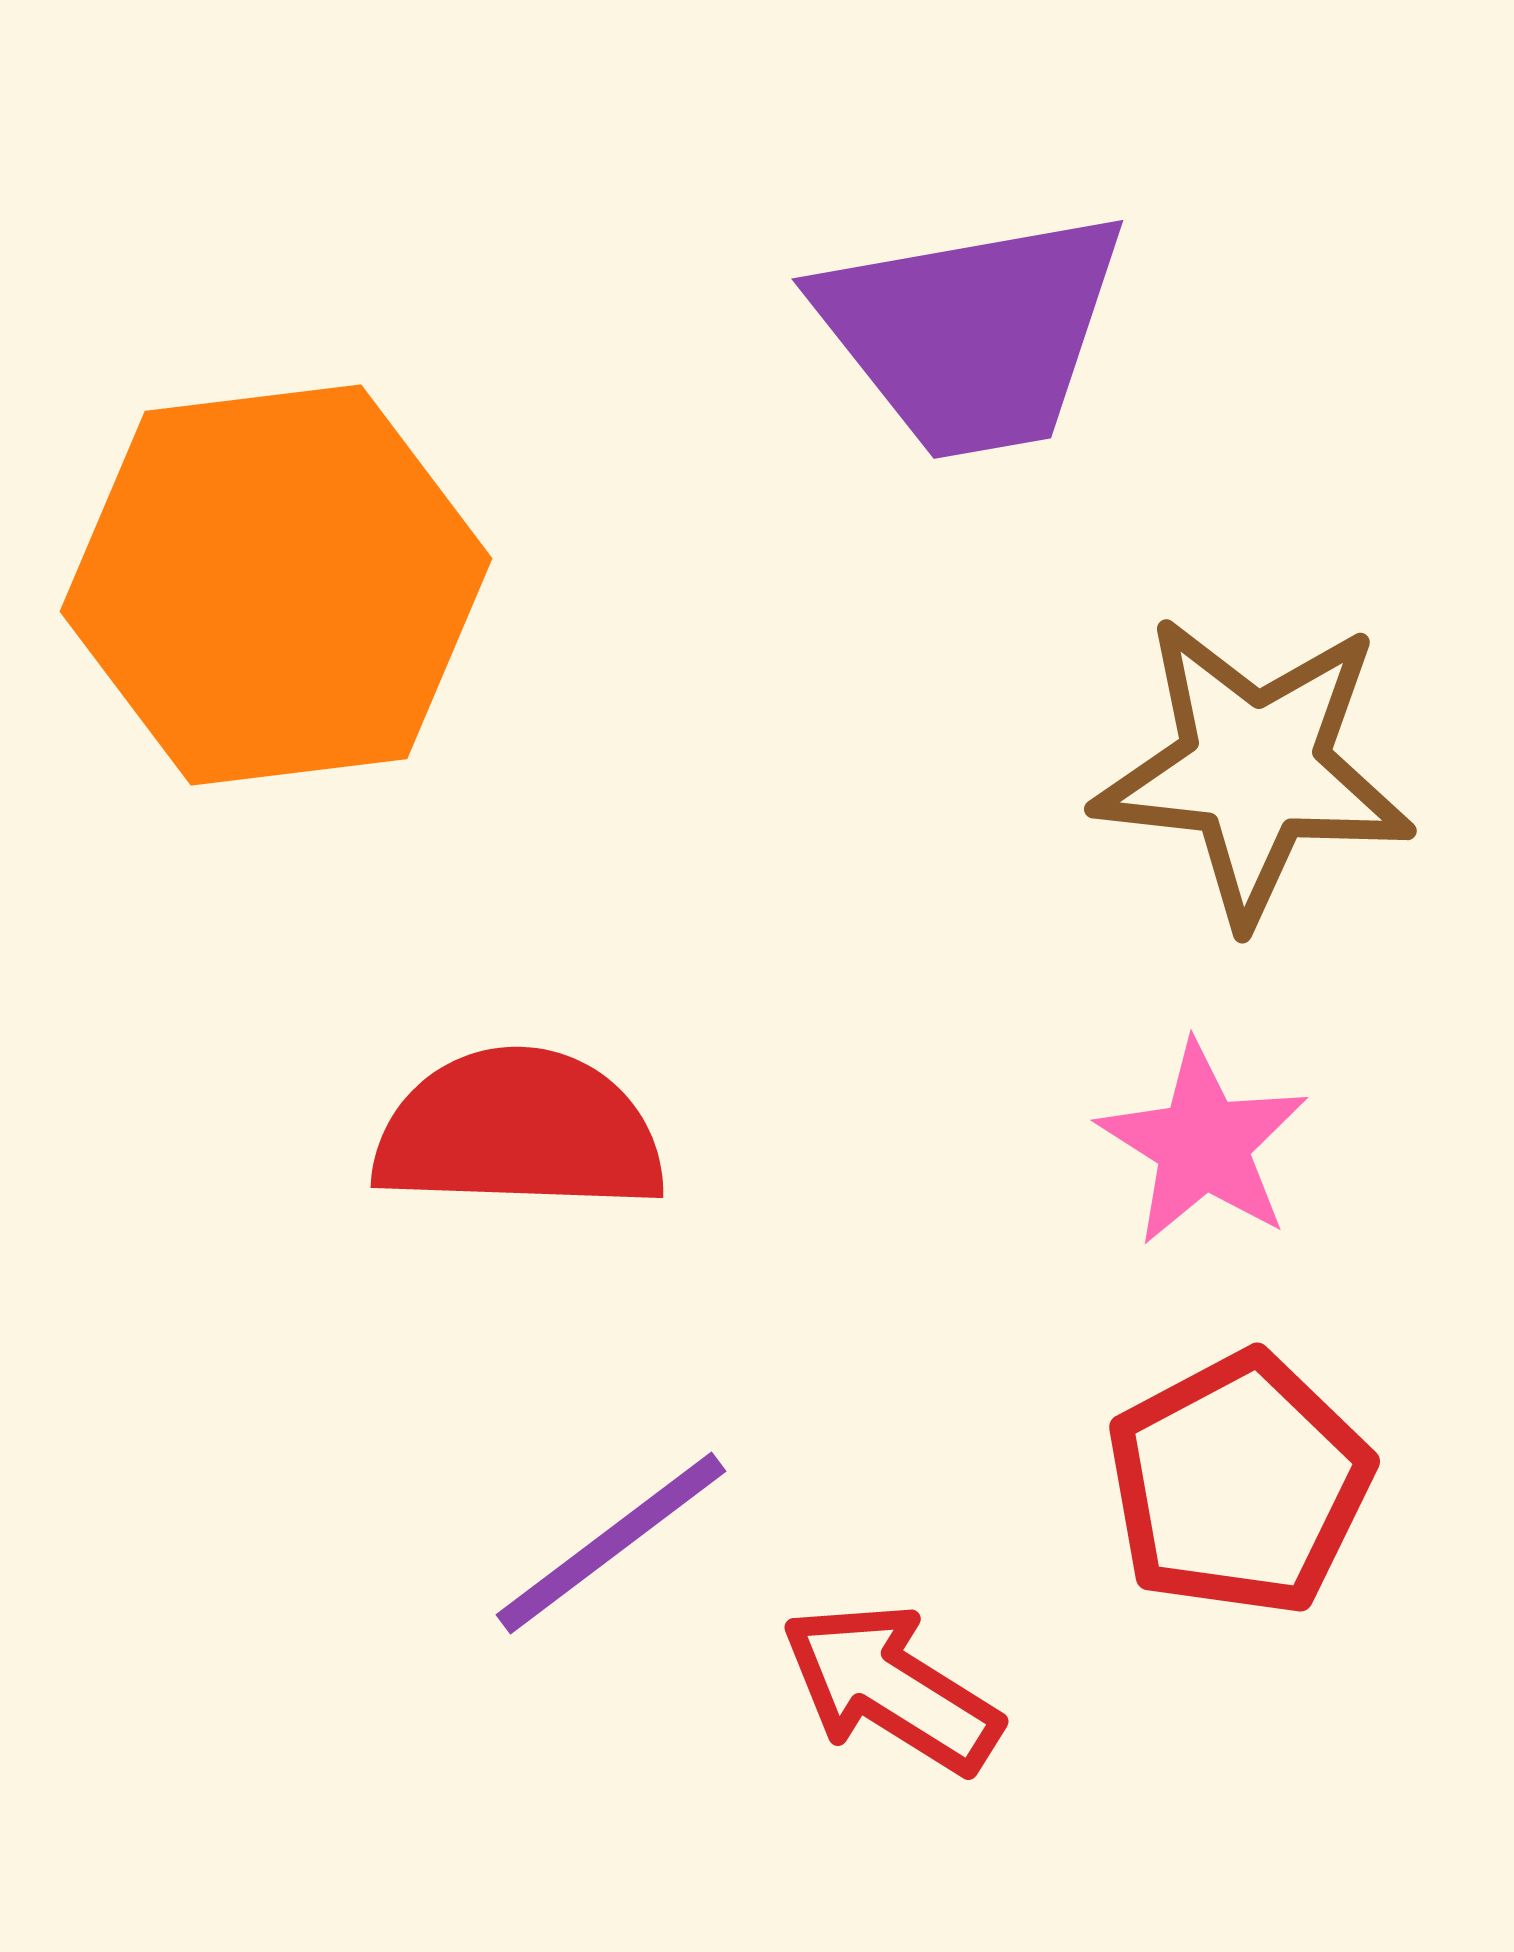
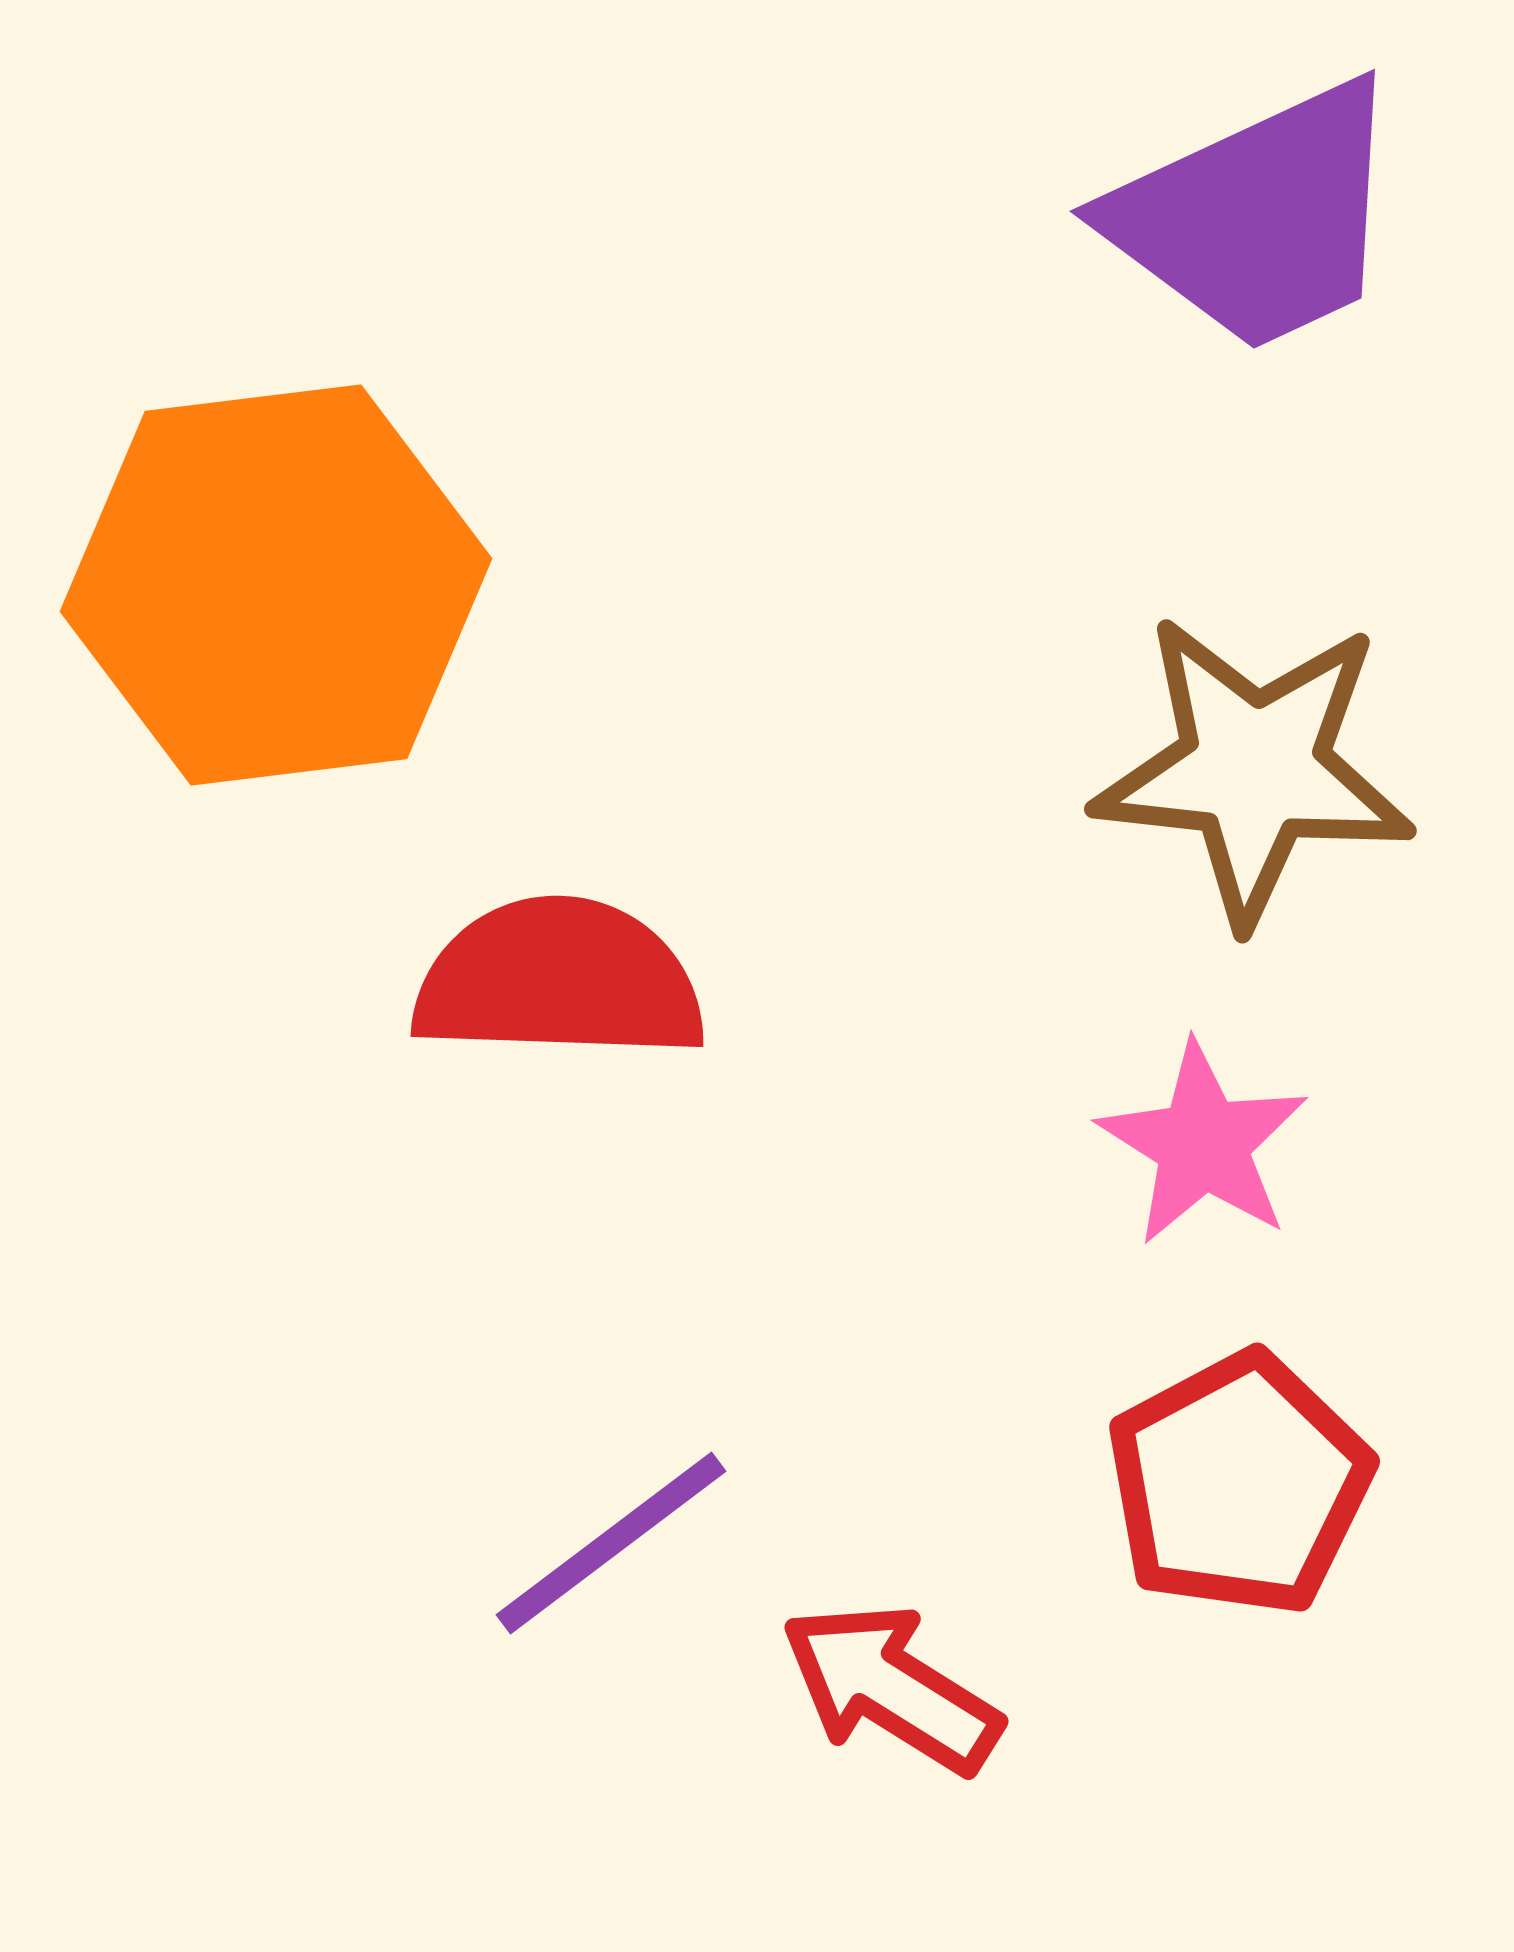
purple trapezoid: moved 286 px right, 116 px up; rotated 15 degrees counterclockwise
red semicircle: moved 40 px right, 151 px up
